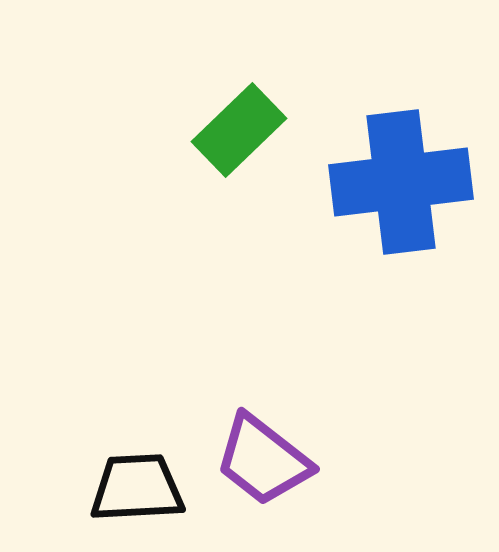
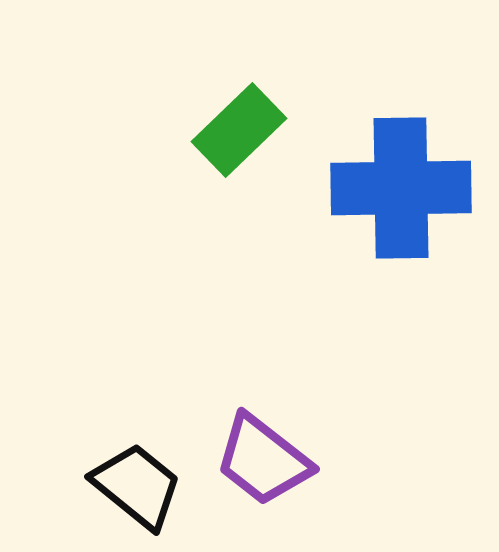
blue cross: moved 6 px down; rotated 6 degrees clockwise
black trapezoid: moved 2 px up; rotated 42 degrees clockwise
